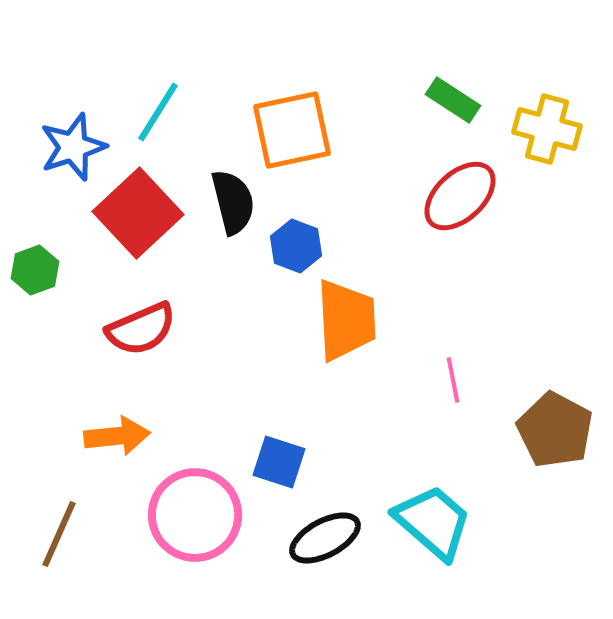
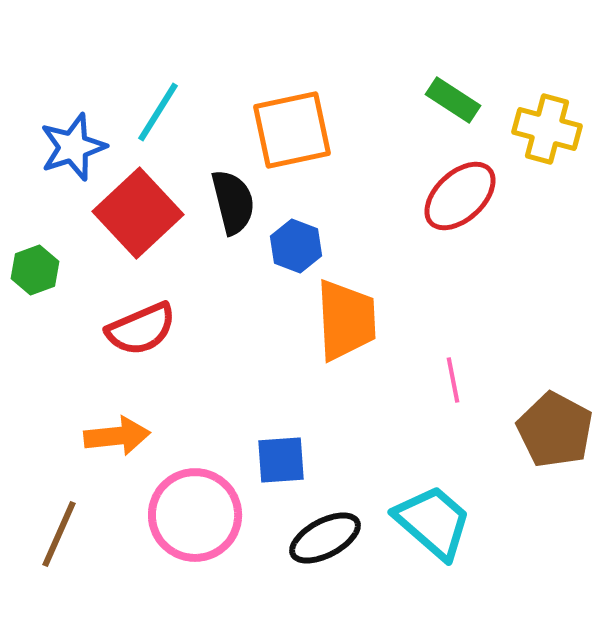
blue square: moved 2 px right, 2 px up; rotated 22 degrees counterclockwise
